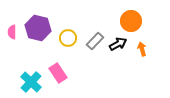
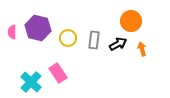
gray rectangle: moved 1 px left, 1 px up; rotated 36 degrees counterclockwise
